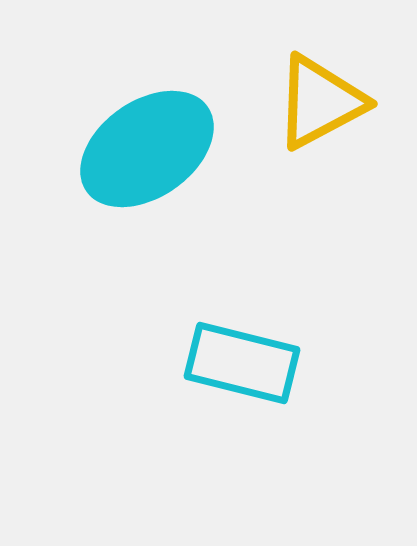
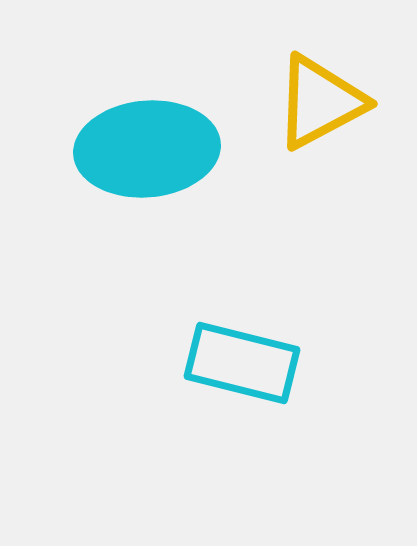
cyan ellipse: rotated 30 degrees clockwise
